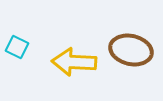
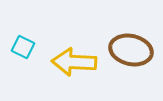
cyan square: moved 6 px right
